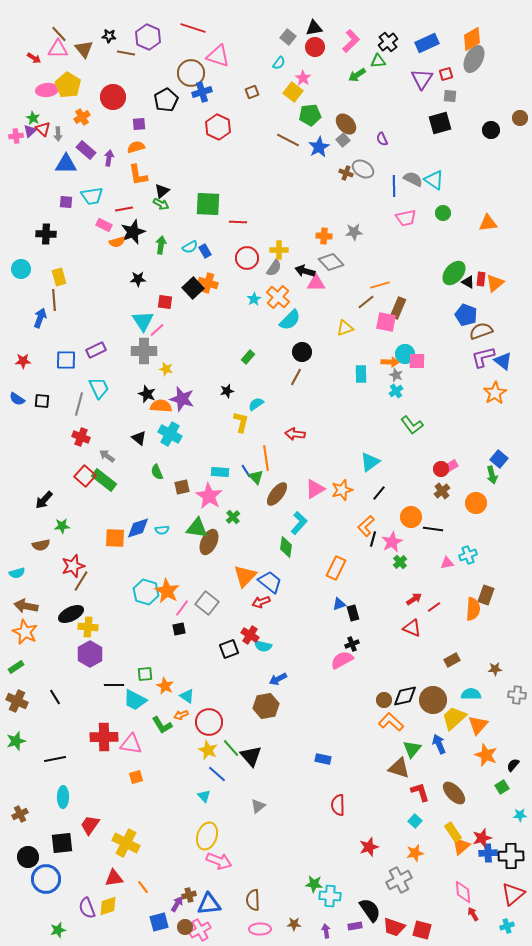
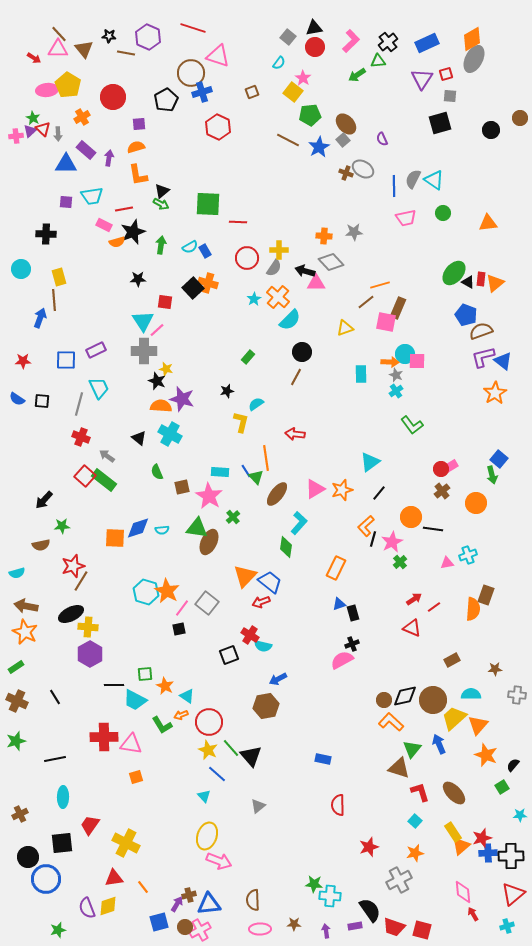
gray semicircle at (413, 179): rotated 90 degrees counterclockwise
black star at (147, 394): moved 10 px right, 13 px up
black square at (229, 649): moved 6 px down
